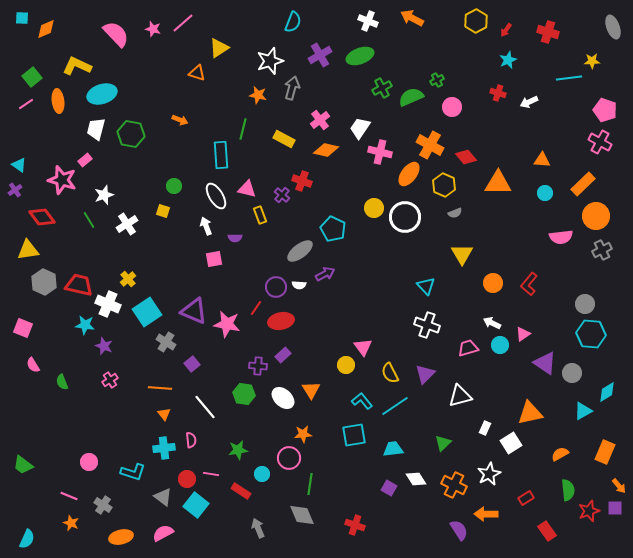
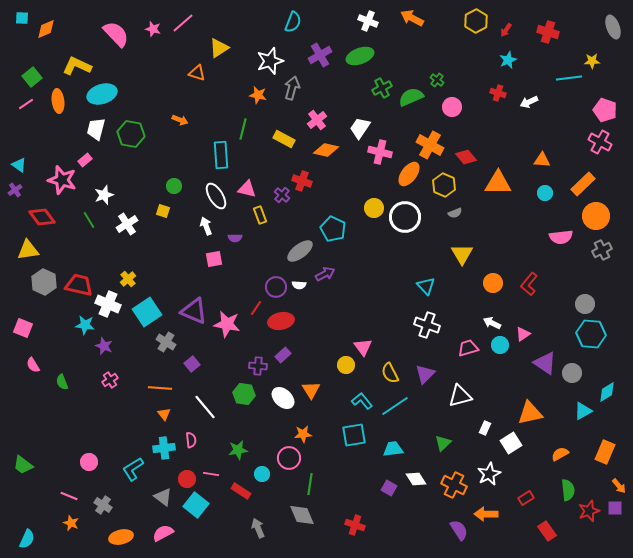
green cross at (437, 80): rotated 24 degrees counterclockwise
pink cross at (320, 120): moved 3 px left
cyan L-shape at (133, 472): moved 3 px up; rotated 130 degrees clockwise
